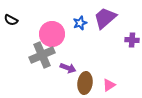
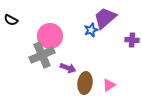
blue star: moved 11 px right, 7 px down
pink circle: moved 2 px left, 2 px down
